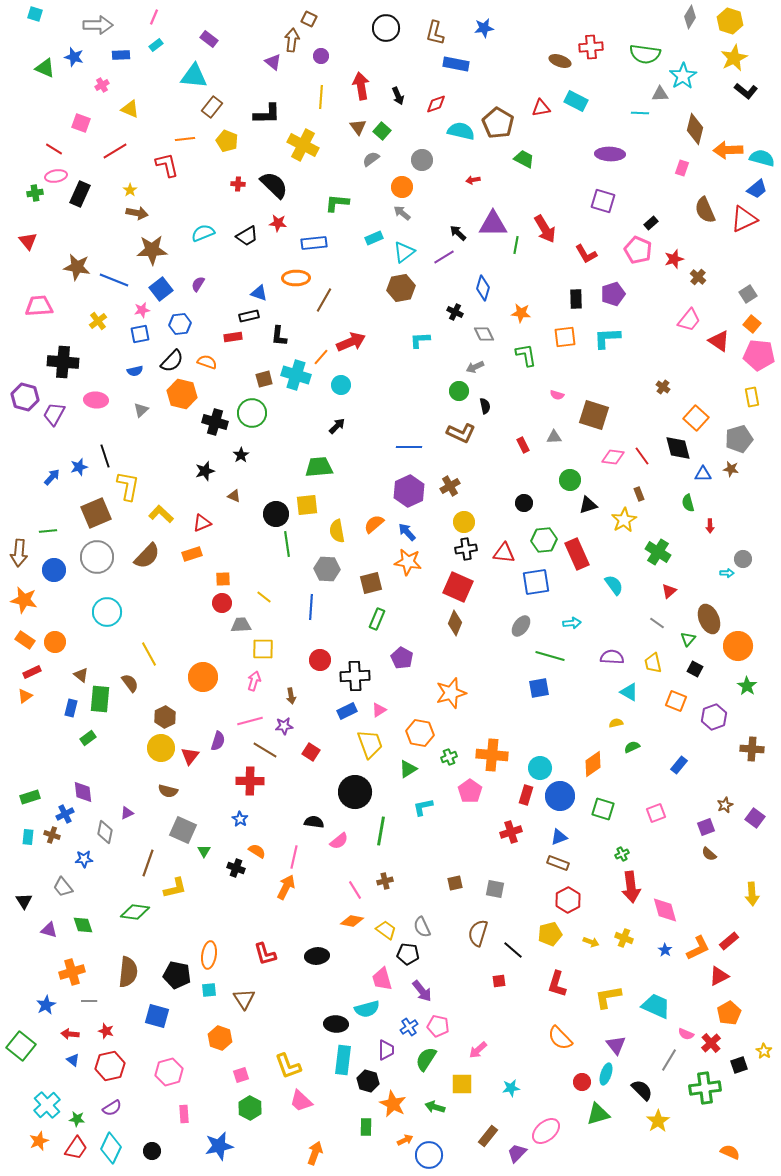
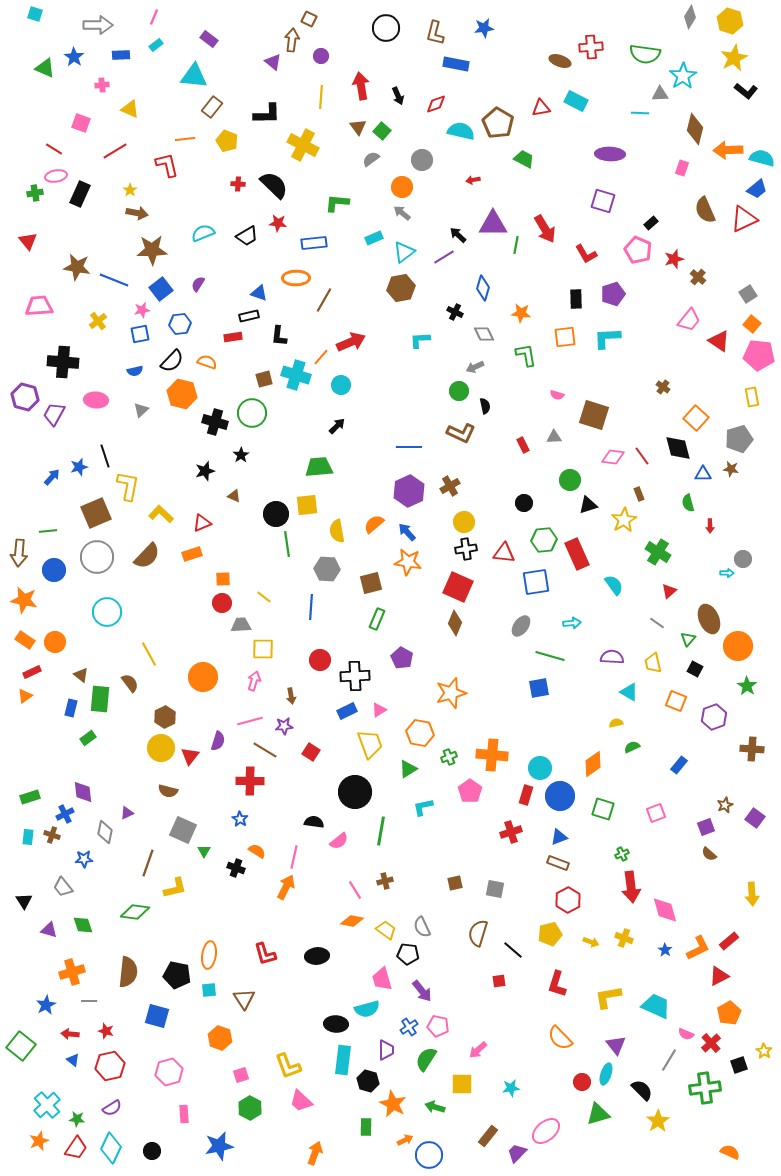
blue star at (74, 57): rotated 18 degrees clockwise
pink cross at (102, 85): rotated 24 degrees clockwise
black arrow at (458, 233): moved 2 px down
